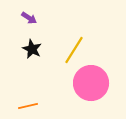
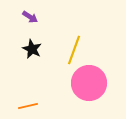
purple arrow: moved 1 px right, 1 px up
yellow line: rotated 12 degrees counterclockwise
pink circle: moved 2 px left
